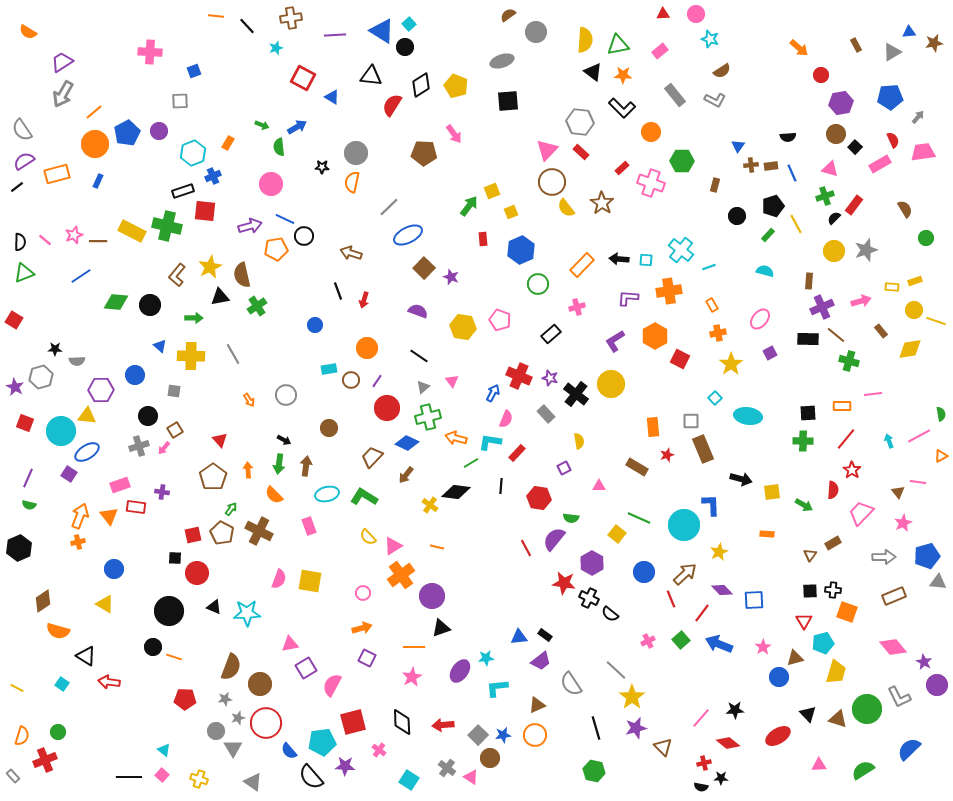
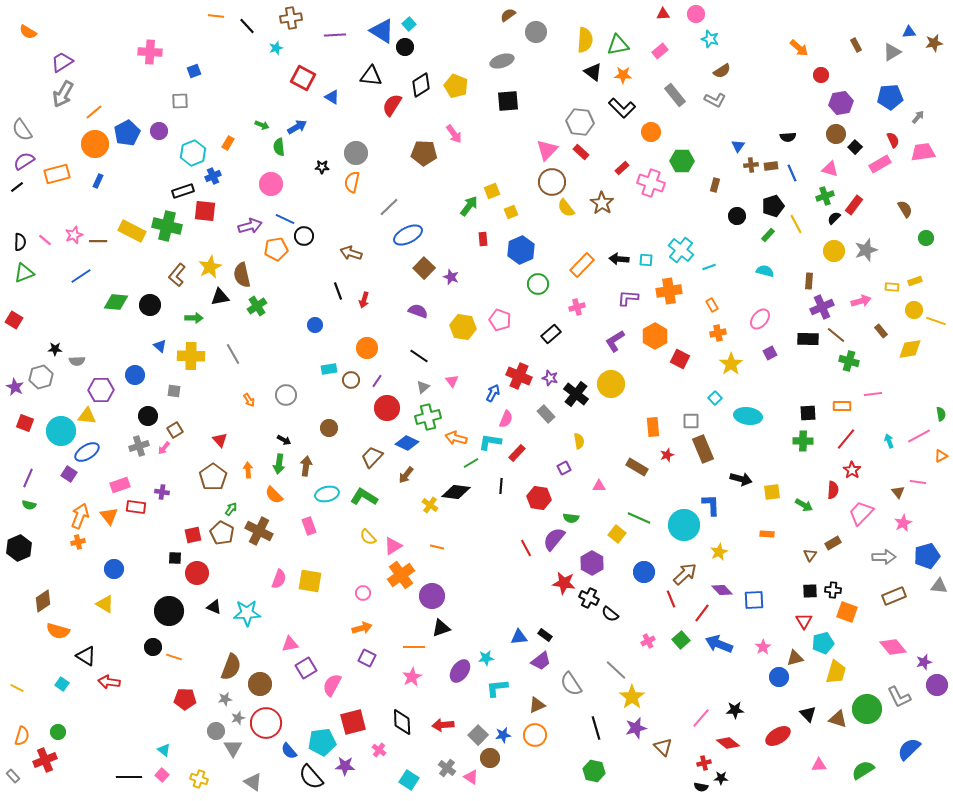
gray triangle at (938, 582): moved 1 px right, 4 px down
purple star at (924, 662): rotated 28 degrees clockwise
